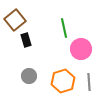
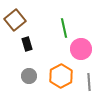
black rectangle: moved 1 px right, 4 px down
orange hexagon: moved 2 px left, 5 px up; rotated 10 degrees counterclockwise
